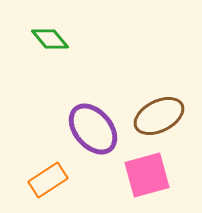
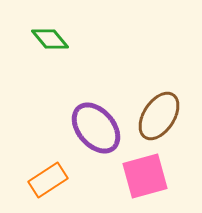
brown ellipse: rotated 30 degrees counterclockwise
purple ellipse: moved 3 px right, 1 px up
pink square: moved 2 px left, 1 px down
